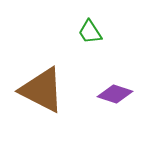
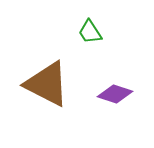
brown triangle: moved 5 px right, 6 px up
